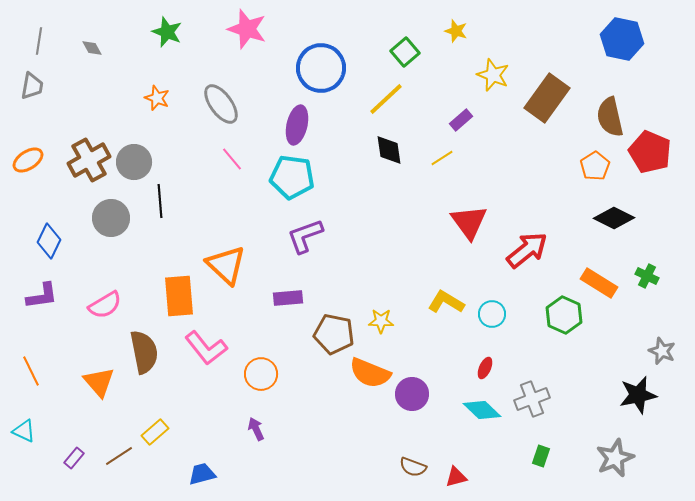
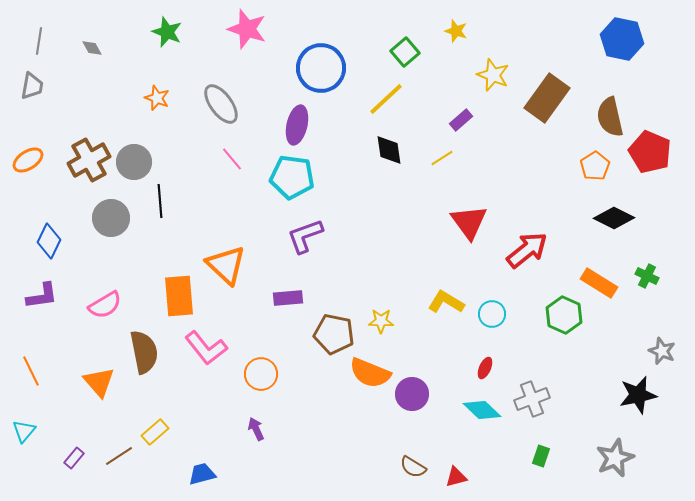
cyan triangle at (24, 431): rotated 45 degrees clockwise
brown semicircle at (413, 467): rotated 12 degrees clockwise
